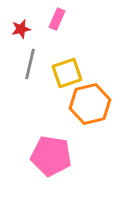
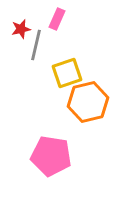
gray line: moved 6 px right, 19 px up
orange hexagon: moved 2 px left, 2 px up
